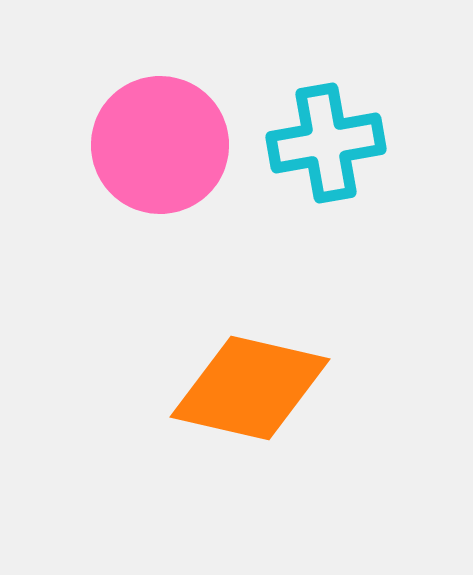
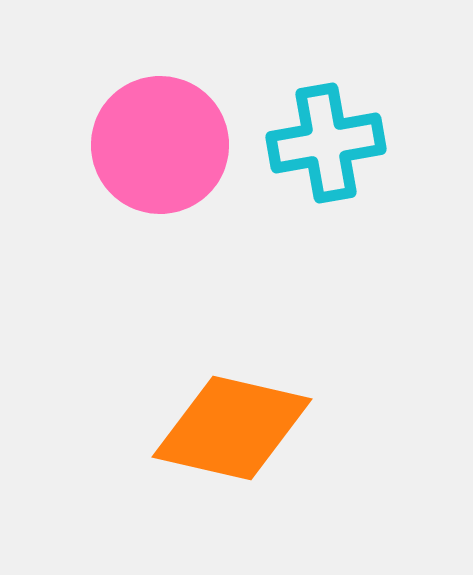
orange diamond: moved 18 px left, 40 px down
